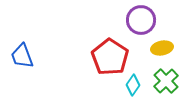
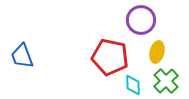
yellow ellipse: moved 5 px left, 4 px down; rotated 65 degrees counterclockwise
red pentagon: rotated 21 degrees counterclockwise
cyan diamond: rotated 35 degrees counterclockwise
